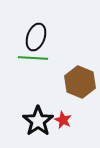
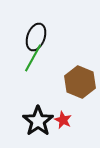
green line: rotated 64 degrees counterclockwise
